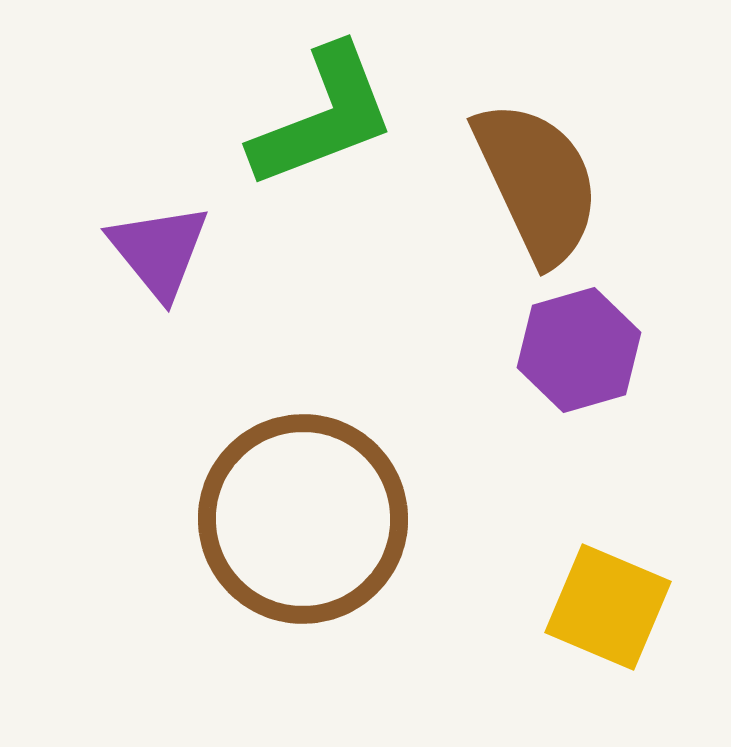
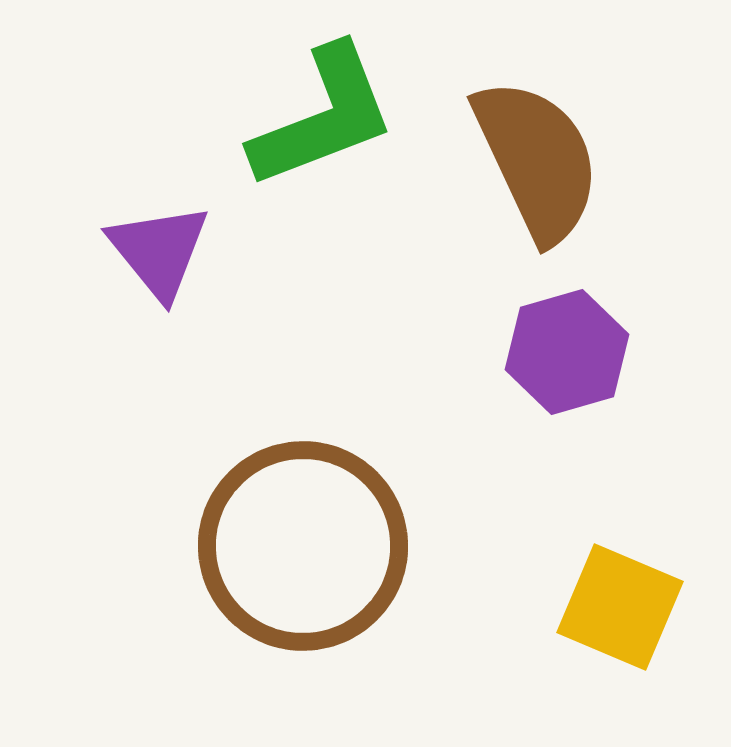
brown semicircle: moved 22 px up
purple hexagon: moved 12 px left, 2 px down
brown circle: moved 27 px down
yellow square: moved 12 px right
